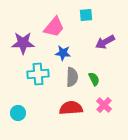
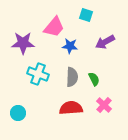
cyan square: rotated 24 degrees clockwise
blue star: moved 7 px right, 7 px up
cyan cross: rotated 25 degrees clockwise
